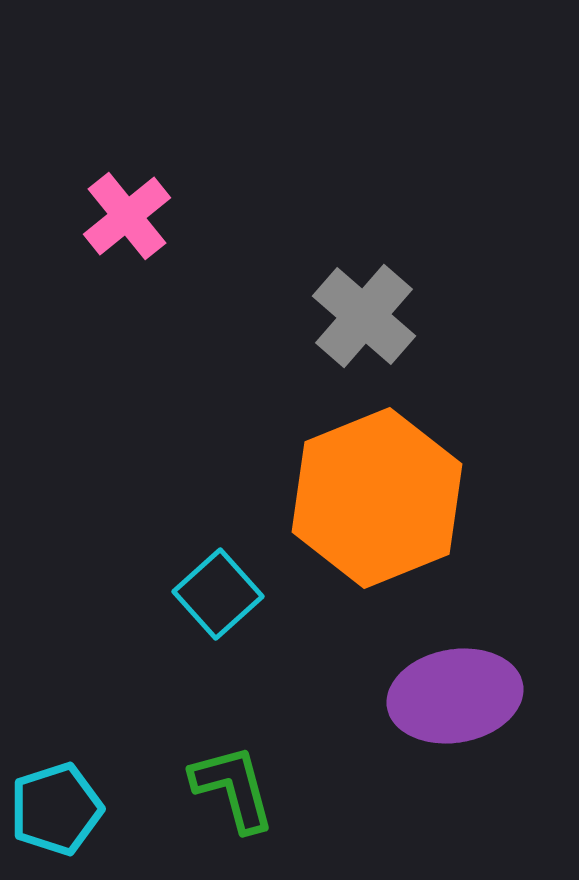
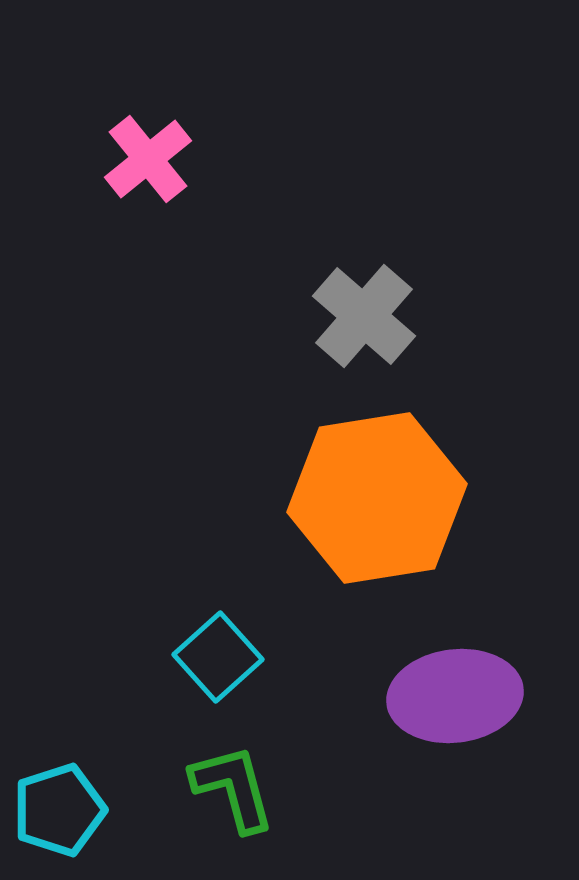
pink cross: moved 21 px right, 57 px up
orange hexagon: rotated 13 degrees clockwise
cyan square: moved 63 px down
purple ellipse: rotated 3 degrees clockwise
cyan pentagon: moved 3 px right, 1 px down
